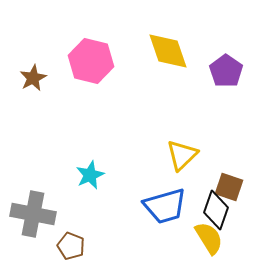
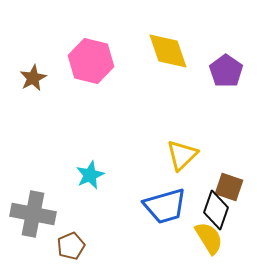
brown pentagon: rotated 28 degrees clockwise
